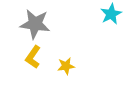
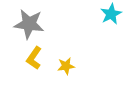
gray star: moved 6 px left
yellow L-shape: moved 1 px right, 1 px down
